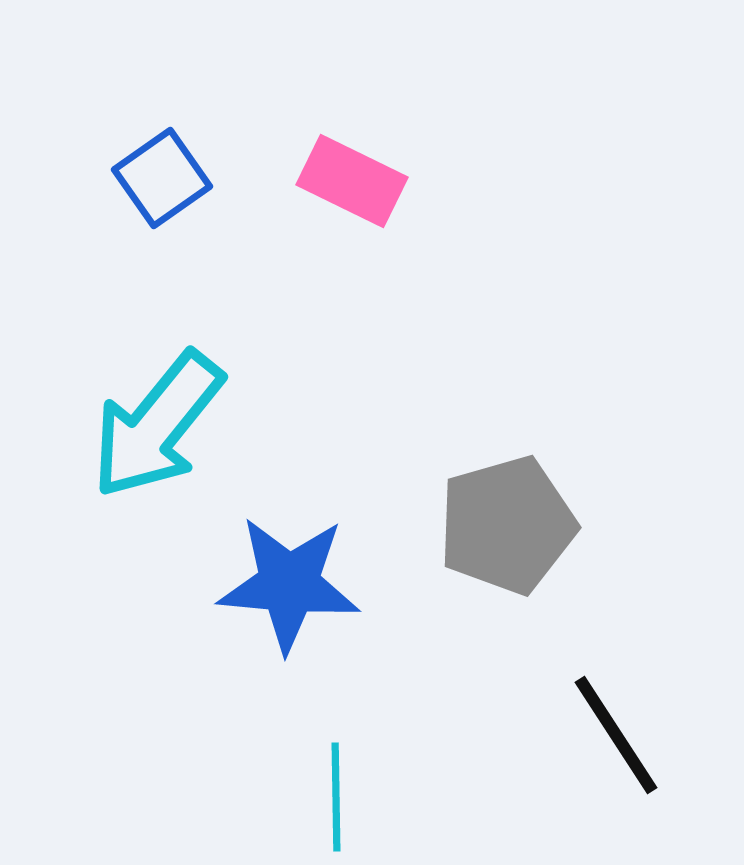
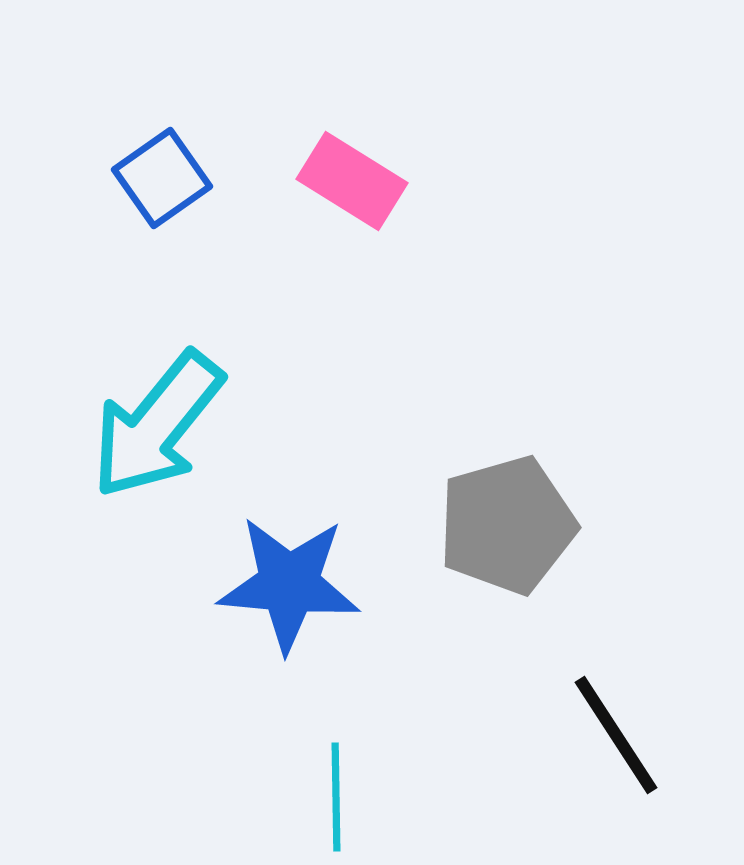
pink rectangle: rotated 6 degrees clockwise
